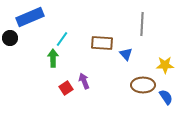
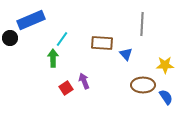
blue rectangle: moved 1 px right, 3 px down
